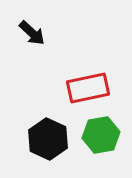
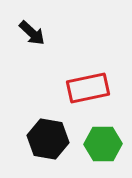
green hexagon: moved 2 px right, 9 px down; rotated 9 degrees clockwise
black hexagon: rotated 15 degrees counterclockwise
